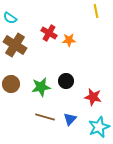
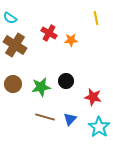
yellow line: moved 7 px down
orange star: moved 2 px right
brown circle: moved 2 px right
cyan star: rotated 15 degrees counterclockwise
